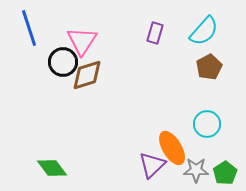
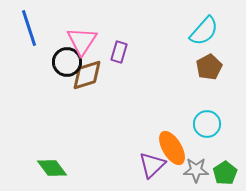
purple rectangle: moved 36 px left, 19 px down
black circle: moved 4 px right
